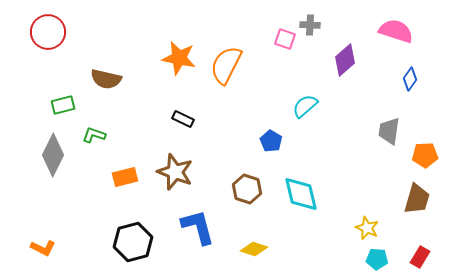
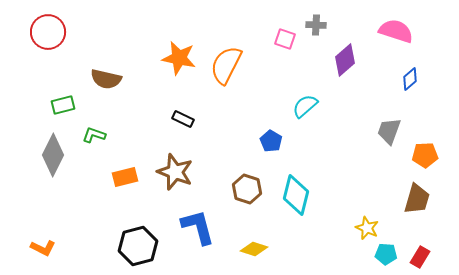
gray cross: moved 6 px right
blue diamond: rotated 15 degrees clockwise
gray trapezoid: rotated 12 degrees clockwise
cyan diamond: moved 5 px left, 1 px down; rotated 27 degrees clockwise
black hexagon: moved 5 px right, 4 px down
cyan pentagon: moved 9 px right, 5 px up
